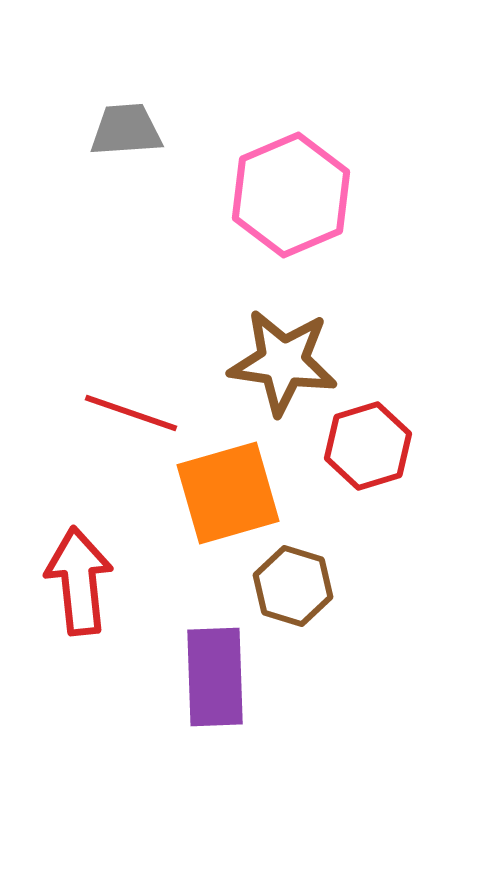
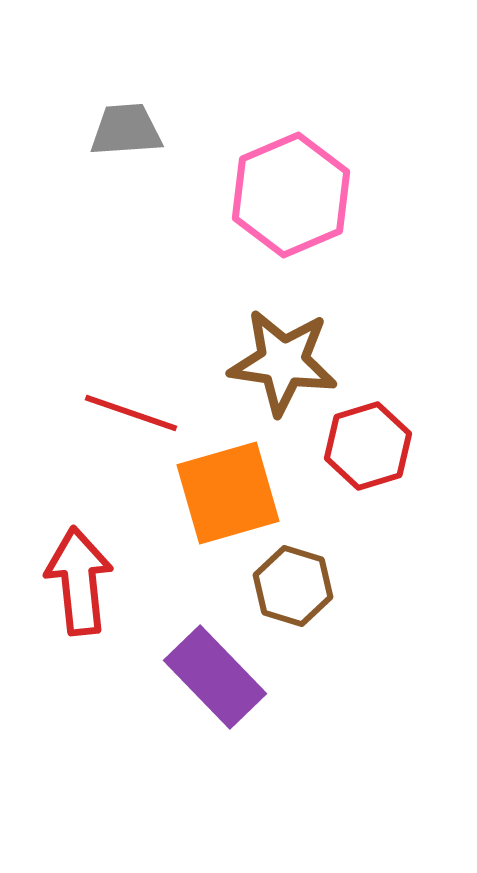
purple rectangle: rotated 42 degrees counterclockwise
